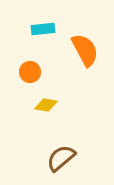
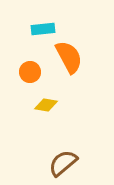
orange semicircle: moved 16 px left, 7 px down
brown semicircle: moved 2 px right, 5 px down
